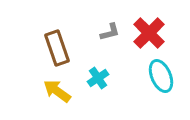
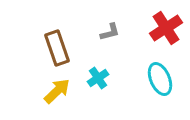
red cross: moved 17 px right, 5 px up; rotated 12 degrees clockwise
cyan ellipse: moved 1 px left, 3 px down
yellow arrow: rotated 100 degrees clockwise
